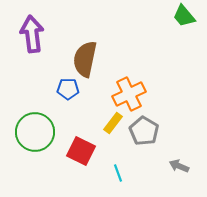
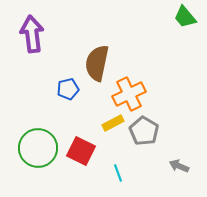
green trapezoid: moved 1 px right, 1 px down
brown semicircle: moved 12 px right, 4 px down
blue pentagon: rotated 15 degrees counterclockwise
yellow rectangle: rotated 25 degrees clockwise
green circle: moved 3 px right, 16 px down
